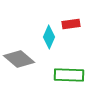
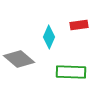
red rectangle: moved 8 px right, 1 px down
green rectangle: moved 2 px right, 3 px up
